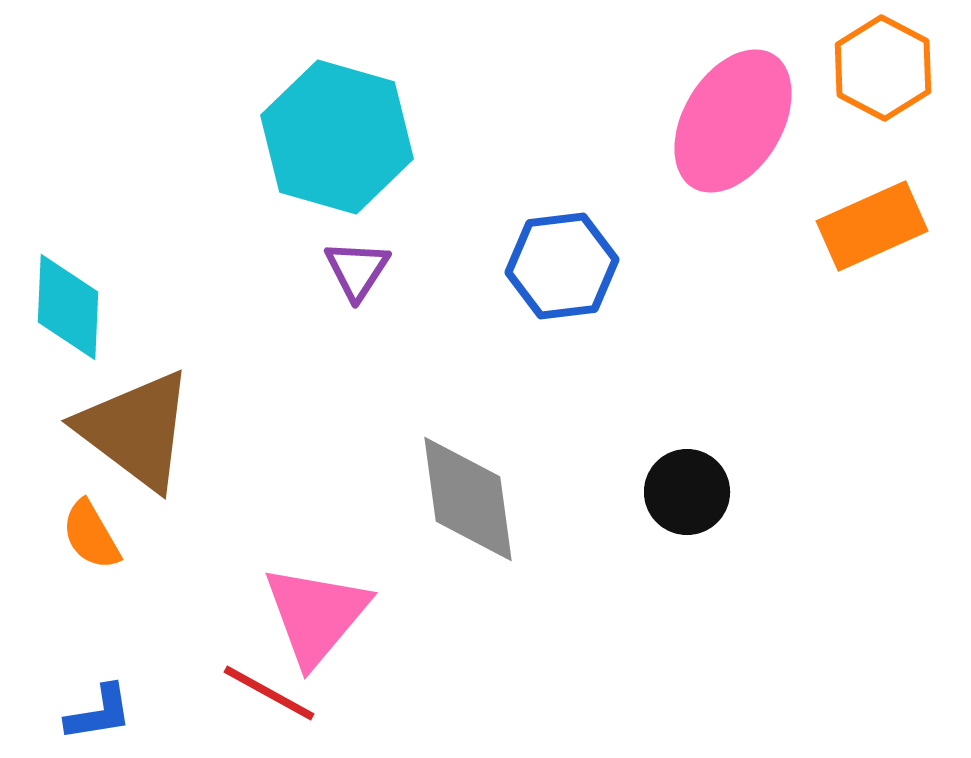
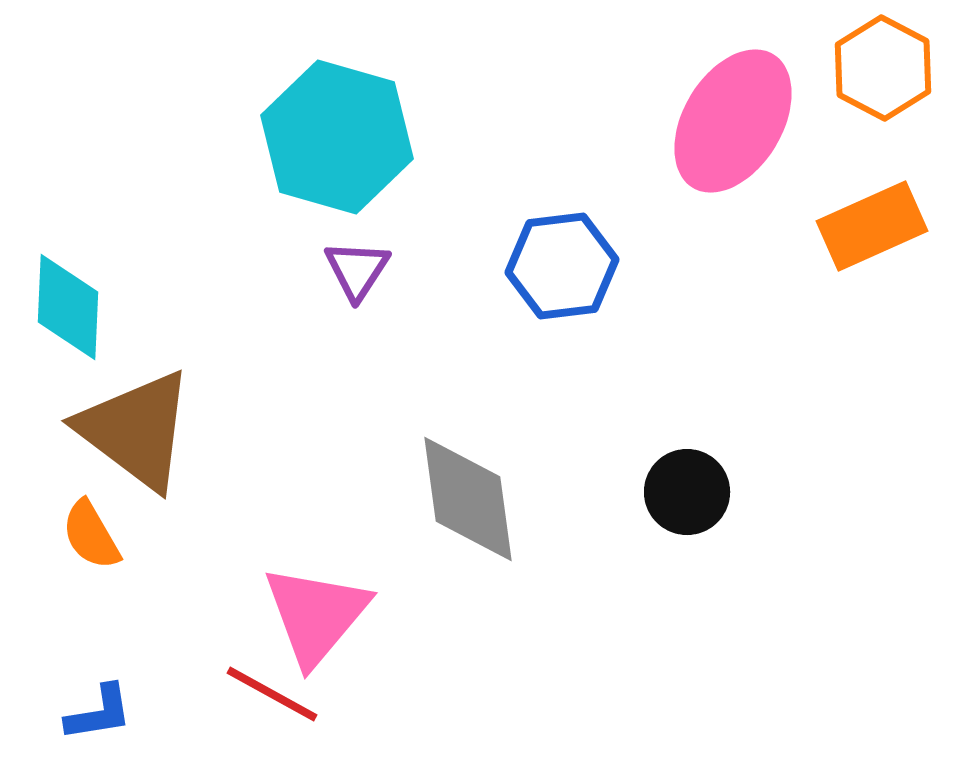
red line: moved 3 px right, 1 px down
